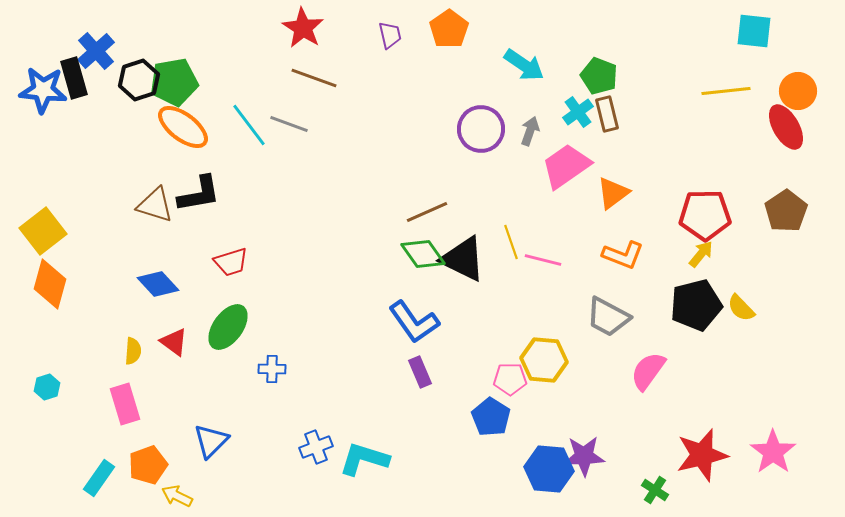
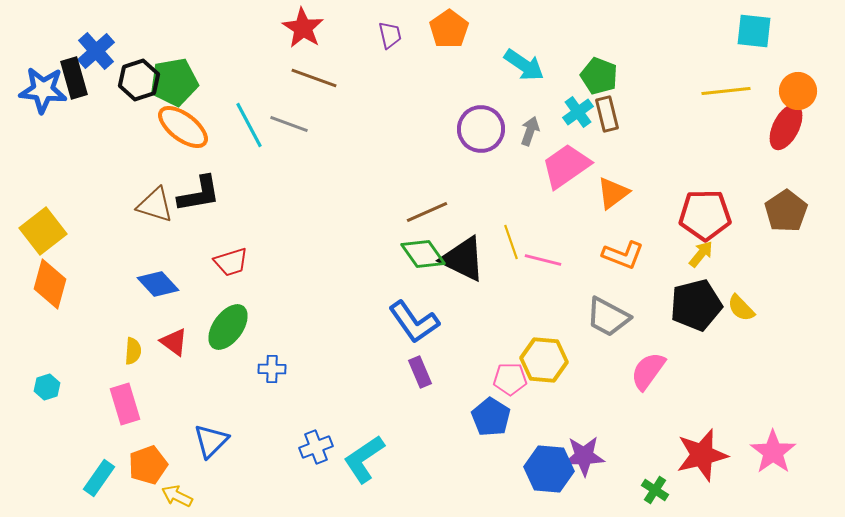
cyan line at (249, 125): rotated 9 degrees clockwise
red ellipse at (786, 127): rotated 57 degrees clockwise
cyan L-shape at (364, 459): rotated 51 degrees counterclockwise
